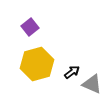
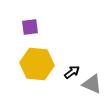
purple square: rotated 30 degrees clockwise
yellow hexagon: rotated 20 degrees clockwise
